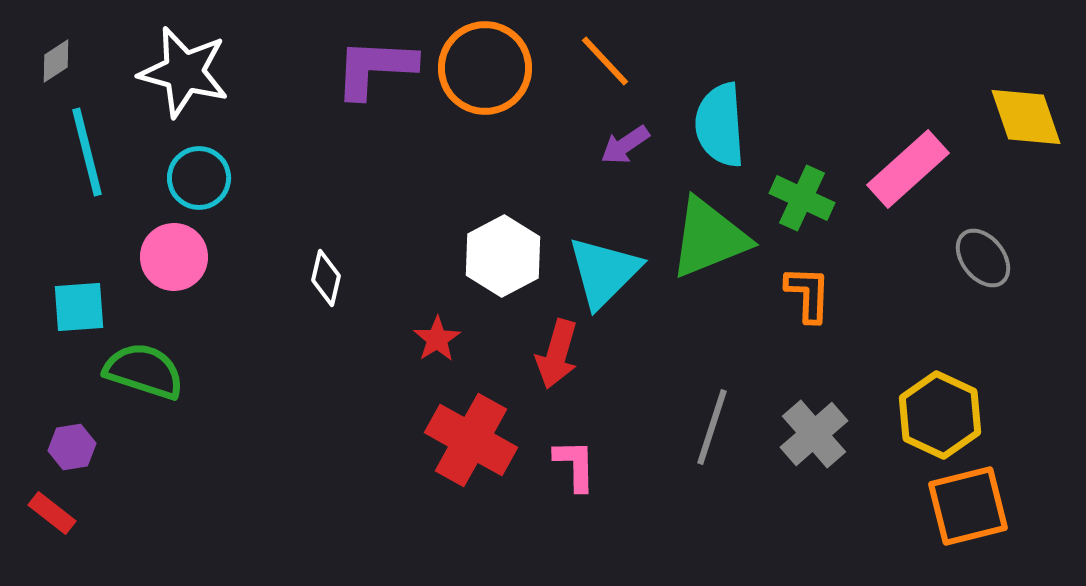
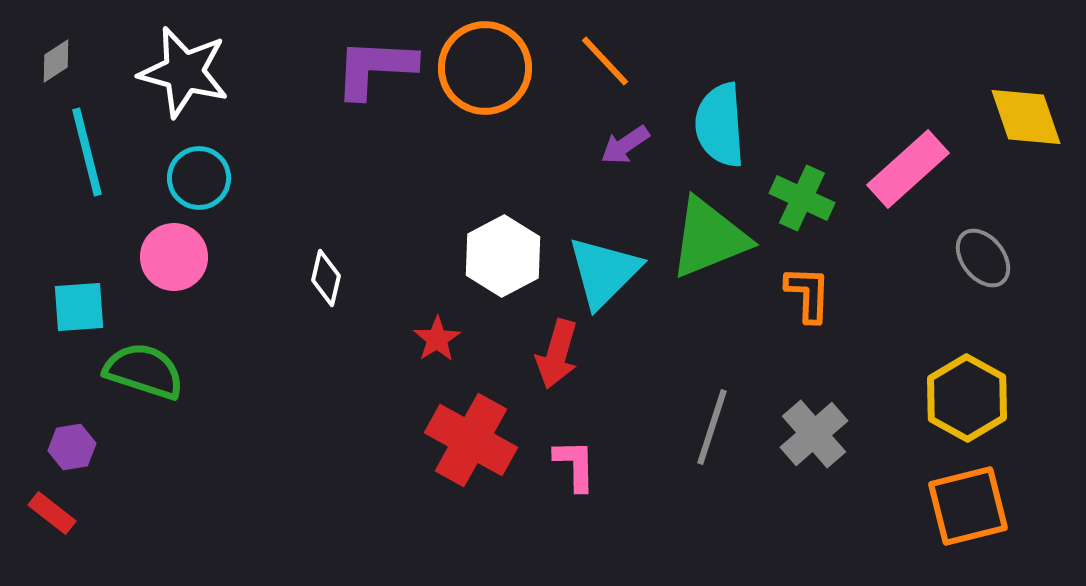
yellow hexagon: moved 27 px right, 17 px up; rotated 4 degrees clockwise
